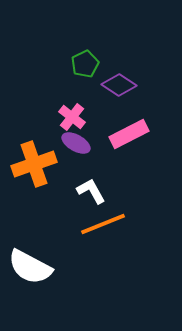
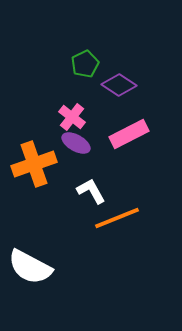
orange line: moved 14 px right, 6 px up
